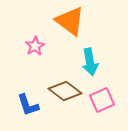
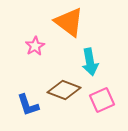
orange triangle: moved 1 px left, 1 px down
brown diamond: moved 1 px left, 1 px up; rotated 16 degrees counterclockwise
